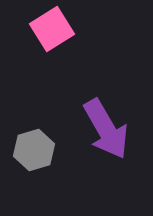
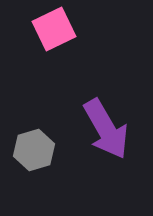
pink square: moved 2 px right; rotated 6 degrees clockwise
